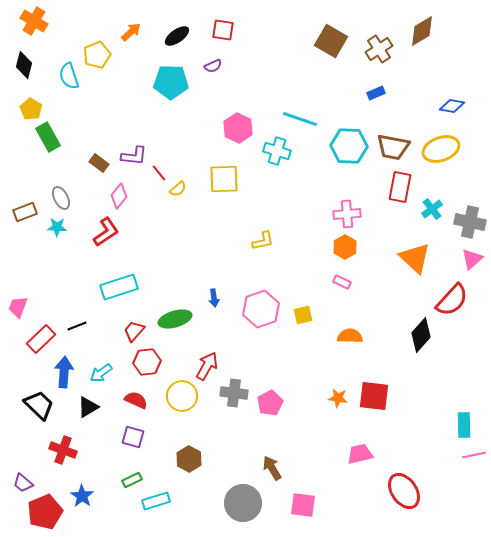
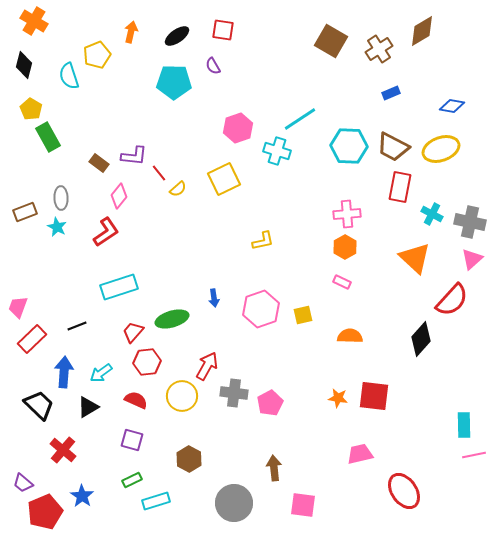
orange arrow at (131, 32): rotated 35 degrees counterclockwise
purple semicircle at (213, 66): rotated 84 degrees clockwise
cyan pentagon at (171, 82): moved 3 px right
blue rectangle at (376, 93): moved 15 px right
cyan line at (300, 119): rotated 52 degrees counterclockwise
pink hexagon at (238, 128): rotated 16 degrees clockwise
brown trapezoid at (393, 147): rotated 16 degrees clockwise
yellow square at (224, 179): rotated 24 degrees counterclockwise
gray ellipse at (61, 198): rotated 25 degrees clockwise
cyan cross at (432, 209): moved 5 px down; rotated 25 degrees counterclockwise
cyan star at (57, 227): rotated 24 degrees clockwise
green ellipse at (175, 319): moved 3 px left
red trapezoid at (134, 331): moved 1 px left, 1 px down
black diamond at (421, 335): moved 4 px down
red rectangle at (41, 339): moved 9 px left
purple square at (133, 437): moved 1 px left, 3 px down
red cross at (63, 450): rotated 20 degrees clockwise
brown arrow at (272, 468): moved 2 px right; rotated 25 degrees clockwise
gray circle at (243, 503): moved 9 px left
